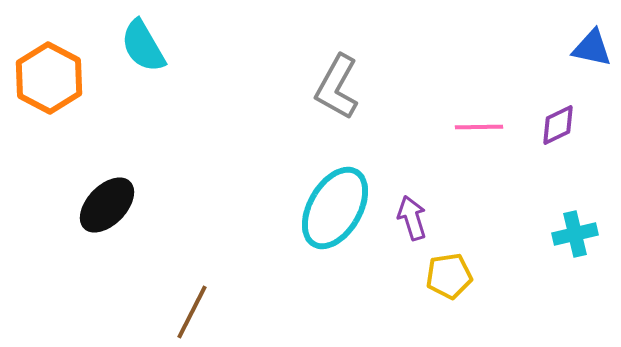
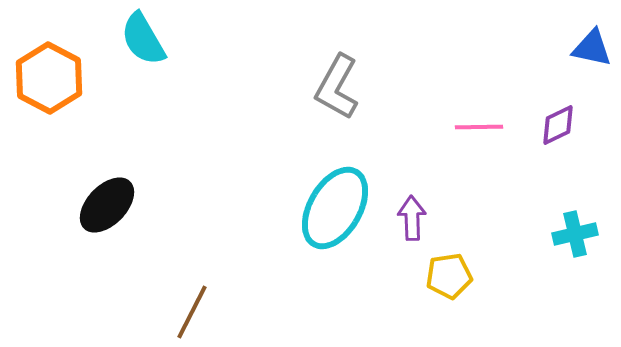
cyan semicircle: moved 7 px up
purple arrow: rotated 15 degrees clockwise
